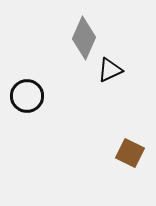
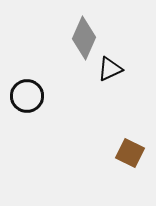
black triangle: moved 1 px up
